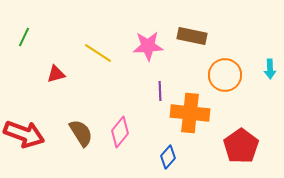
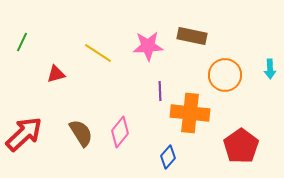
green line: moved 2 px left, 5 px down
red arrow: rotated 63 degrees counterclockwise
